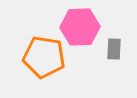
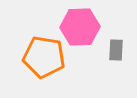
gray rectangle: moved 2 px right, 1 px down
